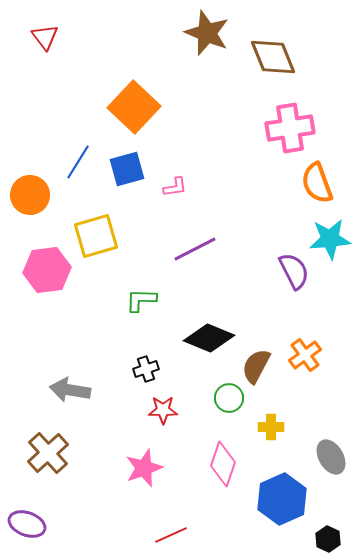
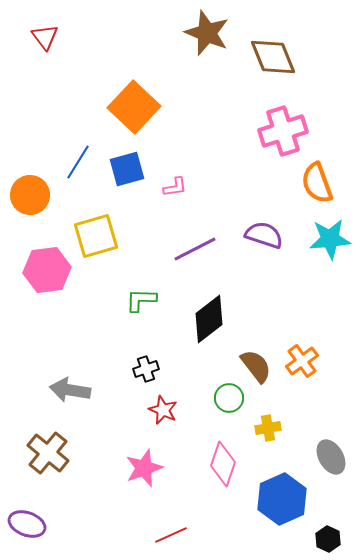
pink cross: moved 7 px left, 3 px down; rotated 9 degrees counterclockwise
purple semicircle: moved 30 px left, 36 px up; rotated 45 degrees counterclockwise
black diamond: moved 19 px up; rotated 60 degrees counterclockwise
orange cross: moved 3 px left, 6 px down
brown semicircle: rotated 114 degrees clockwise
red star: rotated 24 degrees clockwise
yellow cross: moved 3 px left, 1 px down; rotated 10 degrees counterclockwise
brown cross: rotated 9 degrees counterclockwise
